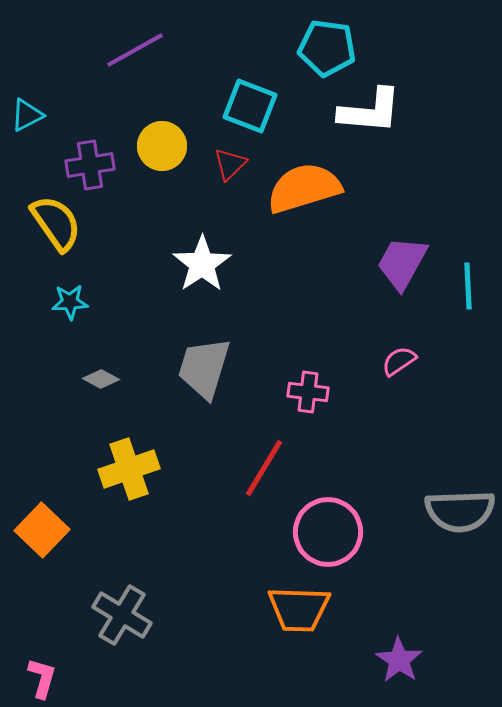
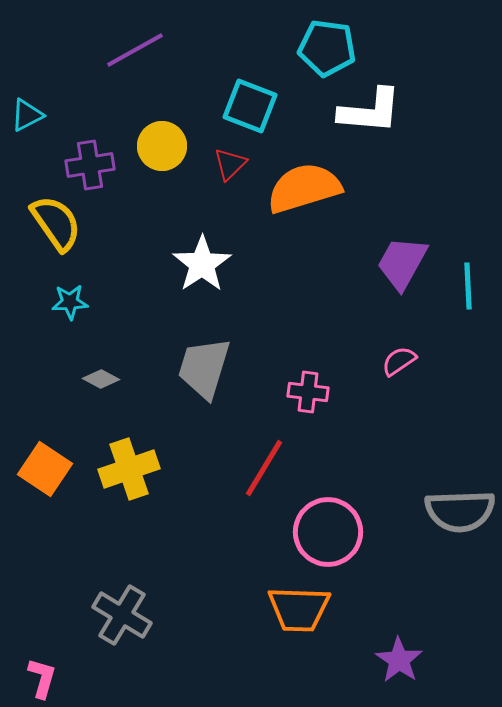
orange square: moved 3 px right, 61 px up; rotated 10 degrees counterclockwise
